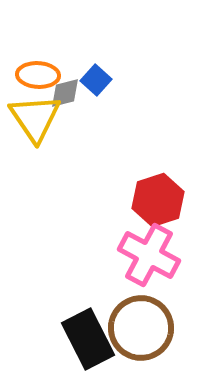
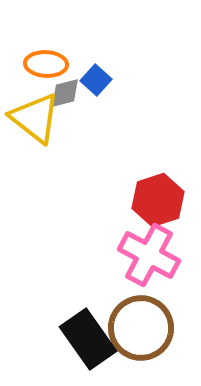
orange ellipse: moved 8 px right, 11 px up
yellow triangle: rotated 18 degrees counterclockwise
black rectangle: rotated 8 degrees counterclockwise
